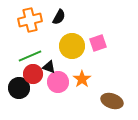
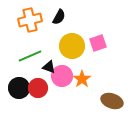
red circle: moved 5 px right, 14 px down
pink circle: moved 4 px right, 6 px up
